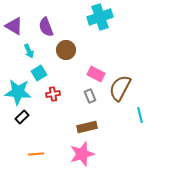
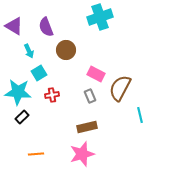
red cross: moved 1 px left, 1 px down
